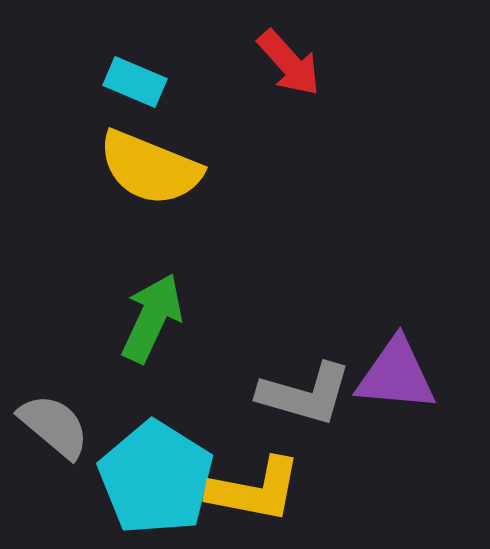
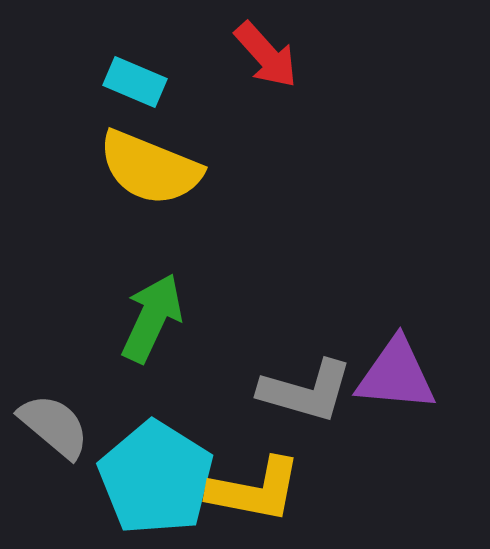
red arrow: moved 23 px left, 8 px up
gray L-shape: moved 1 px right, 3 px up
